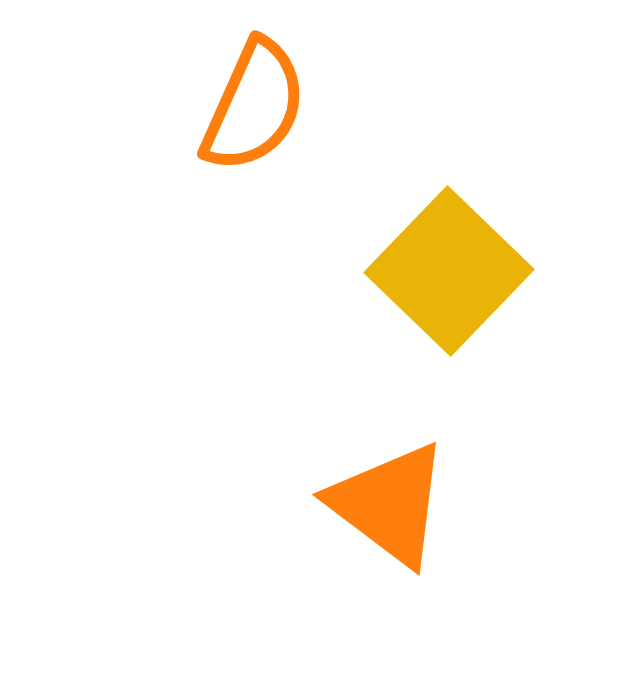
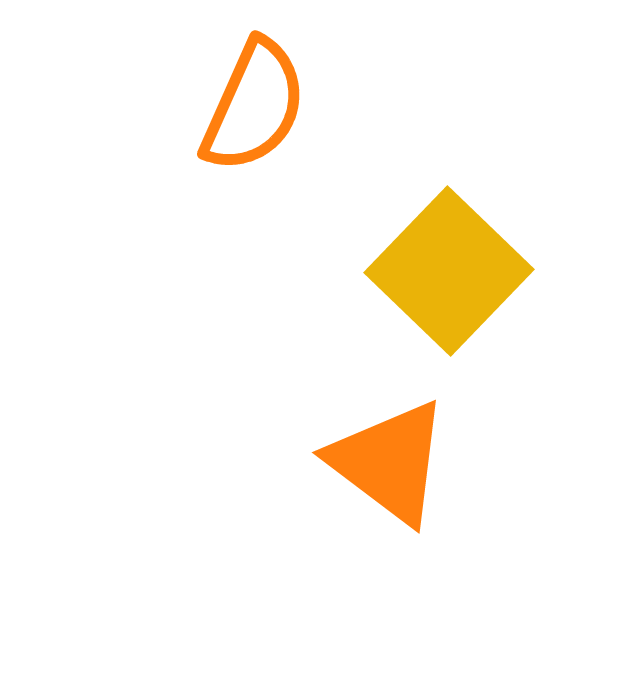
orange triangle: moved 42 px up
